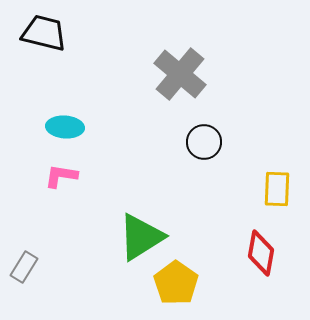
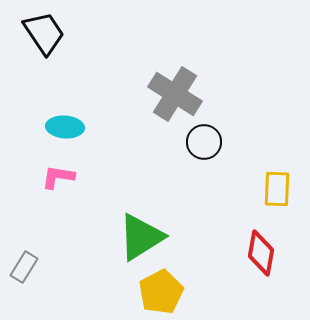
black trapezoid: rotated 42 degrees clockwise
gray cross: moved 5 px left, 20 px down; rotated 8 degrees counterclockwise
pink L-shape: moved 3 px left, 1 px down
yellow pentagon: moved 15 px left, 9 px down; rotated 9 degrees clockwise
